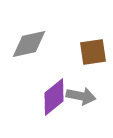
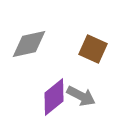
brown square: moved 3 px up; rotated 32 degrees clockwise
gray arrow: rotated 16 degrees clockwise
